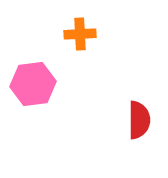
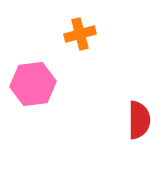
orange cross: rotated 12 degrees counterclockwise
